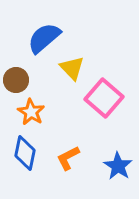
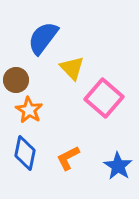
blue semicircle: moved 1 px left; rotated 12 degrees counterclockwise
orange star: moved 2 px left, 2 px up
